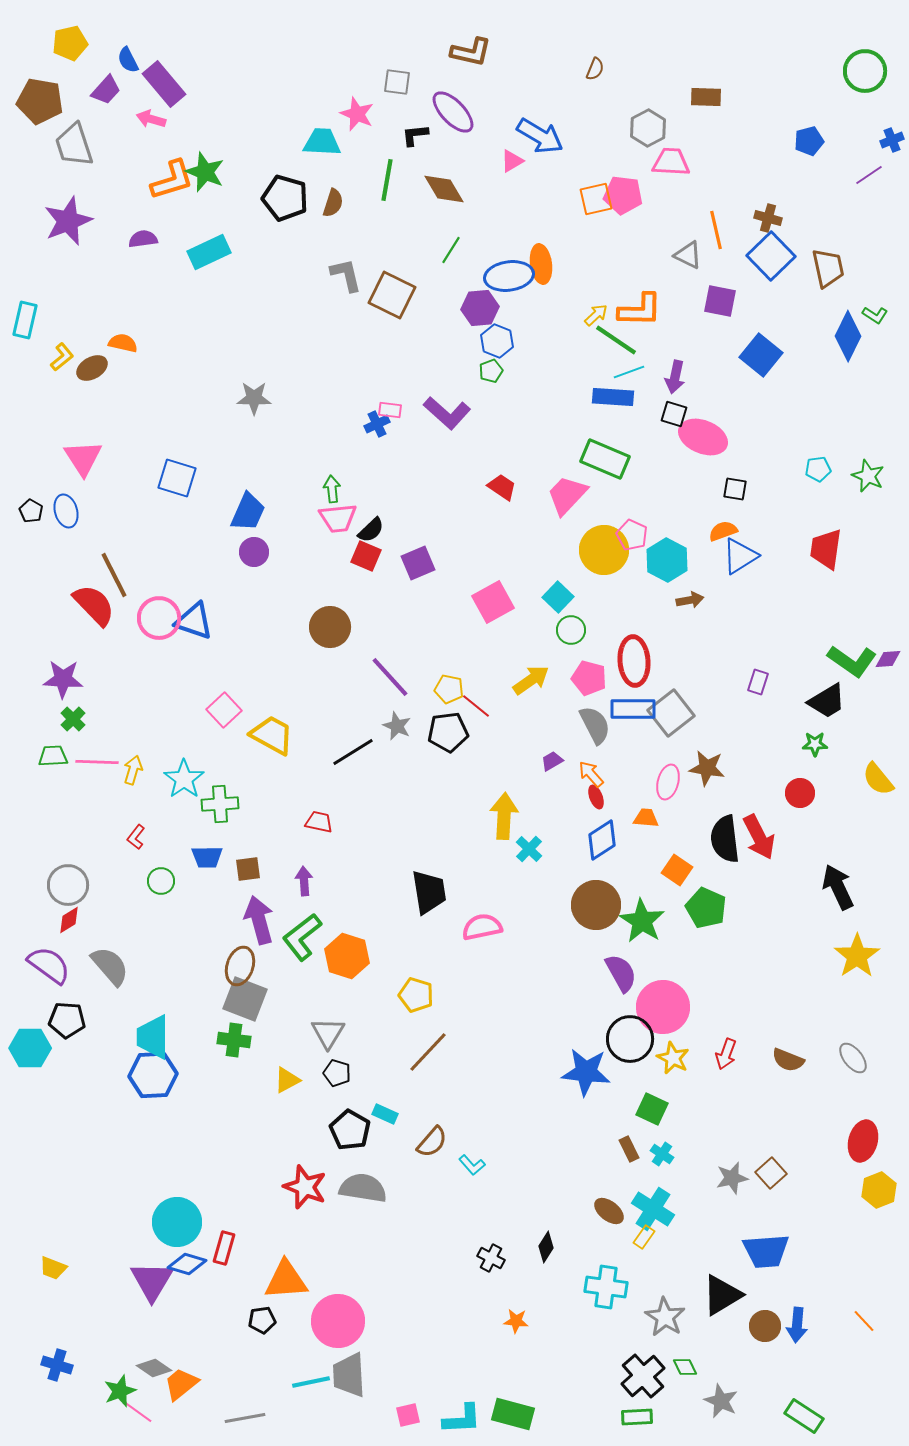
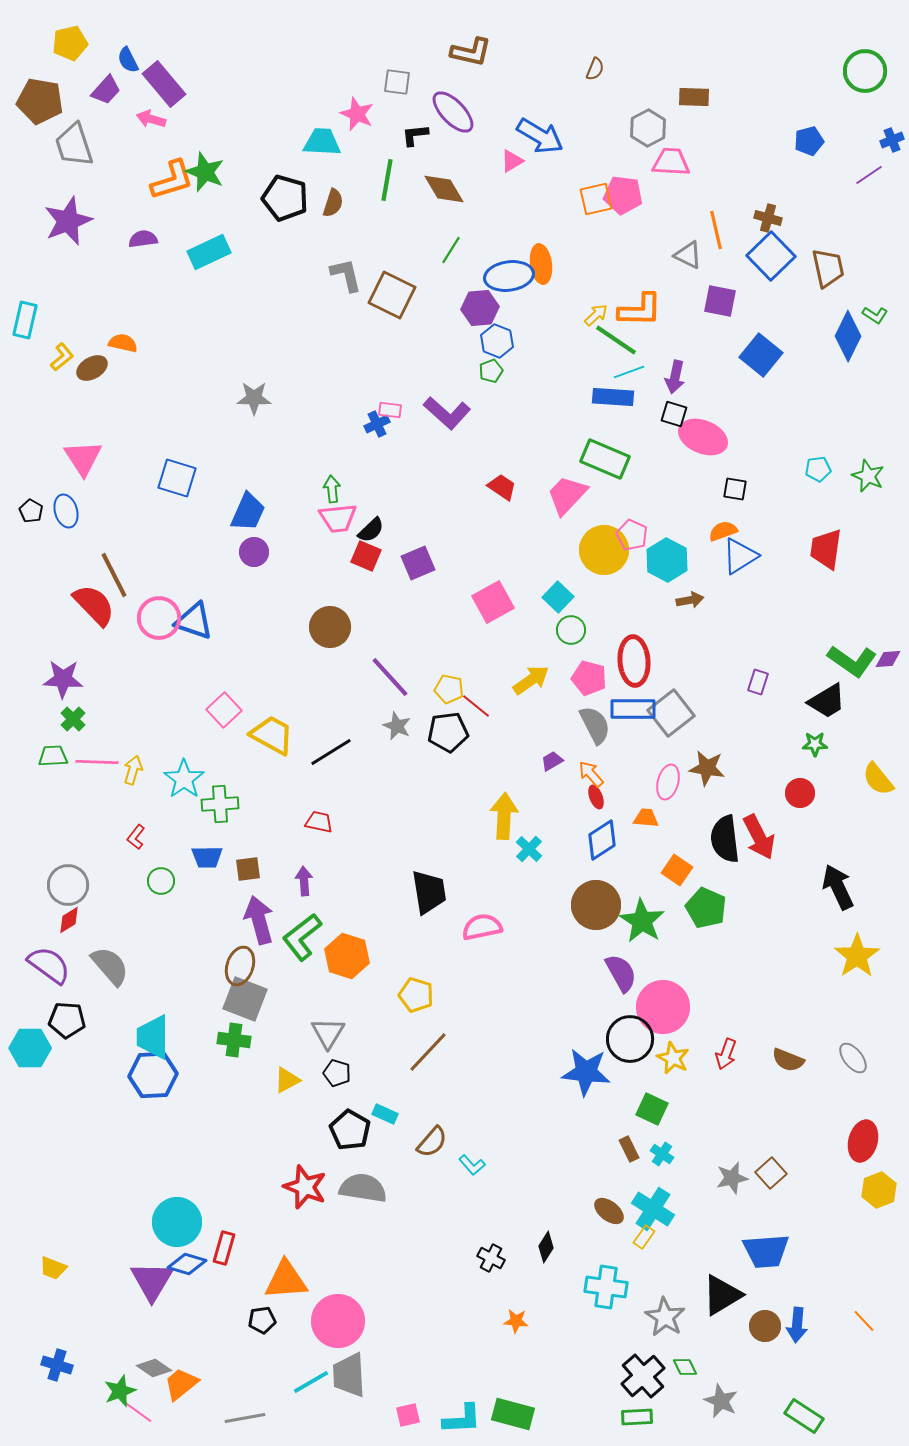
brown rectangle at (706, 97): moved 12 px left
black line at (353, 752): moved 22 px left
cyan line at (311, 1382): rotated 18 degrees counterclockwise
